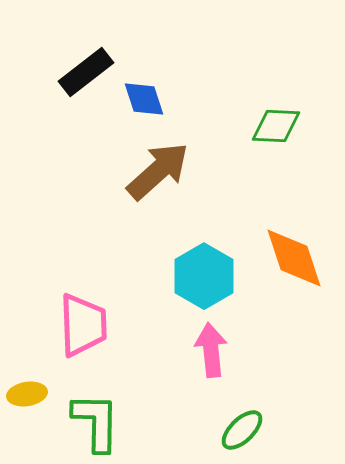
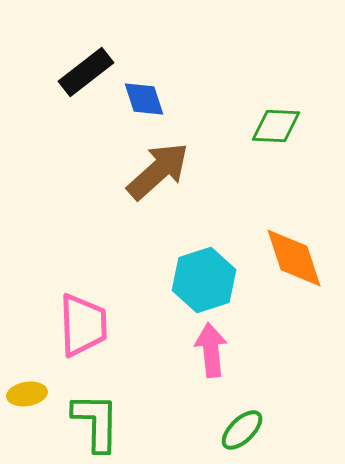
cyan hexagon: moved 4 px down; rotated 12 degrees clockwise
